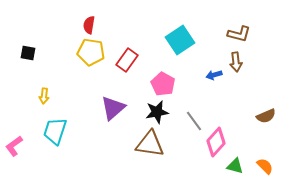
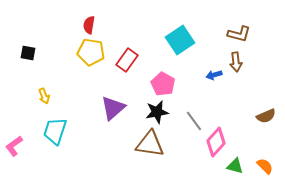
yellow arrow: rotated 28 degrees counterclockwise
